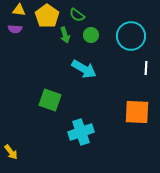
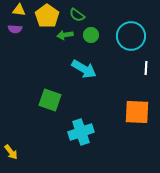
green arrow: rotated 98 degrees clockwise
